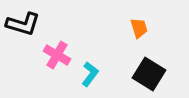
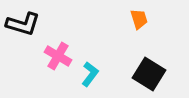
orange trapezoid: moved 9 px up
pink cross: moved 1 px right, 1 px down
